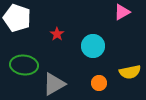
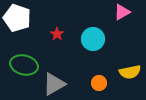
cyan circle: moved 7 px up
green ellipse: rotated 8 degrees clockwise
